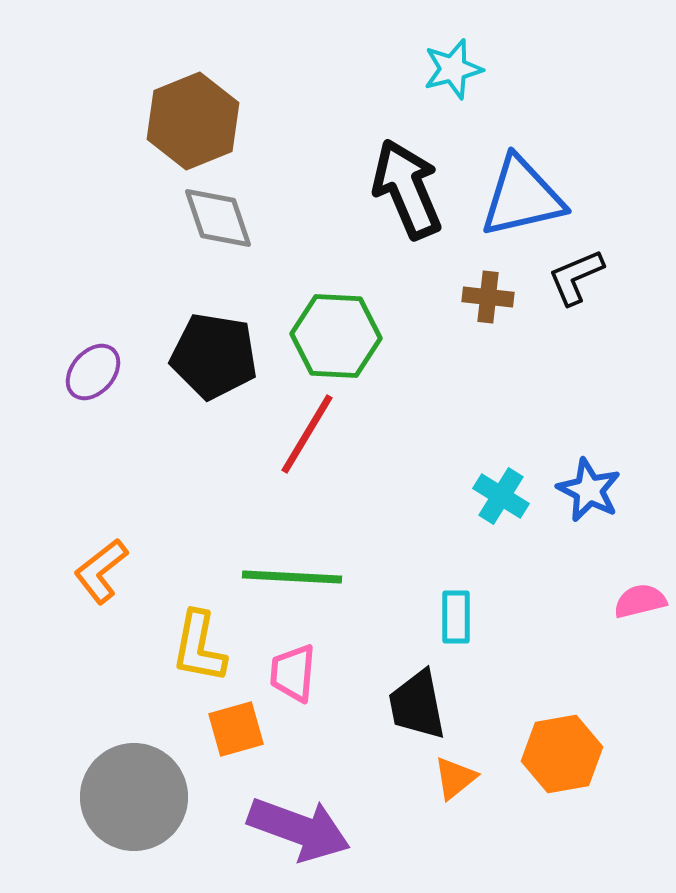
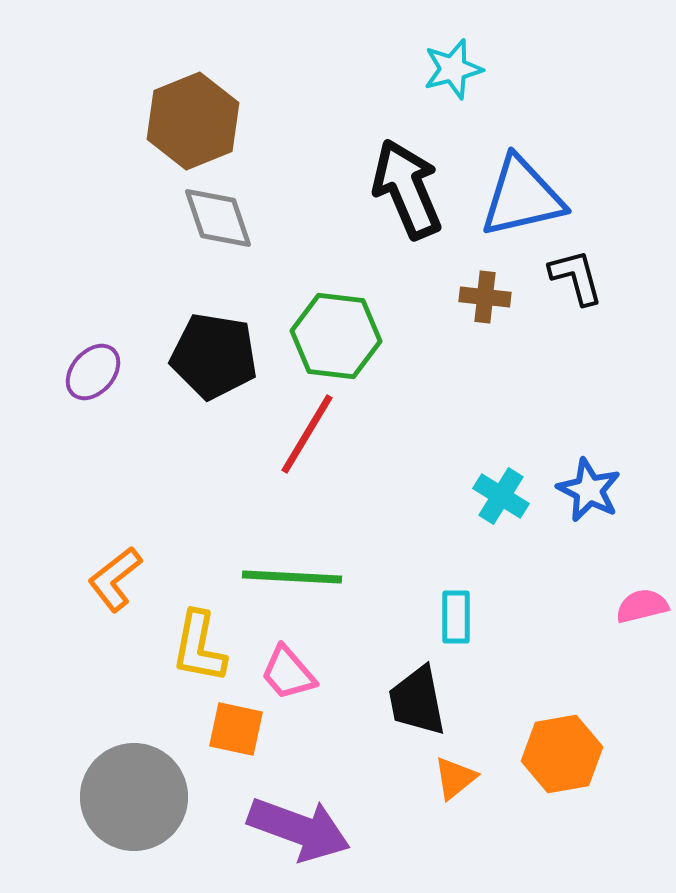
black L-shape: rotated 98 degrees clockwise
brown cross: moved 3 px left
green hexagon: rotated 4 degrees clockwise
orange L-shape: moved 14 px right, 8 px down
pink semicircle: moved 2 px right, 5 px down
pink trapezoid: moved 5 px left; rotated 46 degrees counterclockwise
black trapezoid: moved 4 px up
orange square: rotated 28 degrees clockwise
